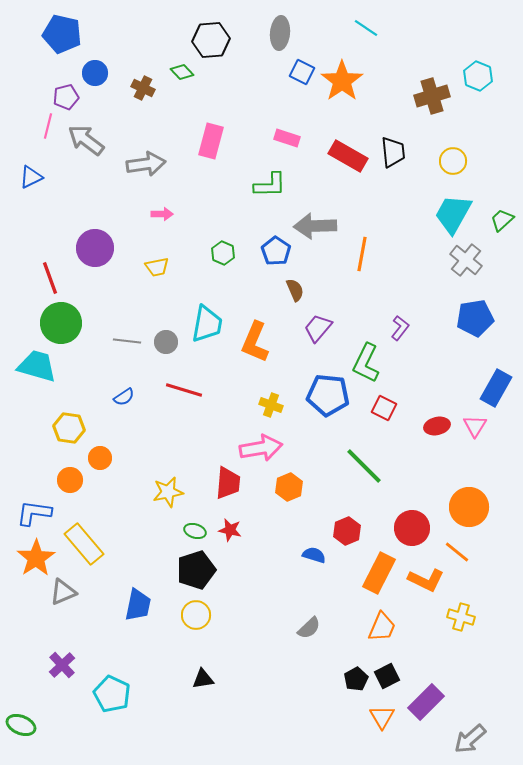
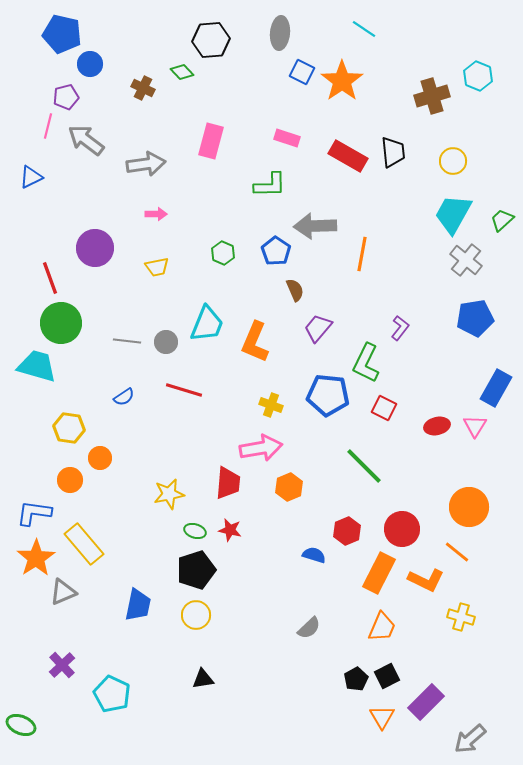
cyan line at (366, 28): moved 2 px left, 1 px down
blue circle at (95, 73): moved 5 px left, 9 px up
pink arrow at (162, 214): moved 6 px left
cyan trapezoid at (207, 324): rotated 12 degrees clockwise
yellow star at (168, 492): moved 1 px right, 2 px down
red circle at (412, 528): moved 10 px left, 1 px down
